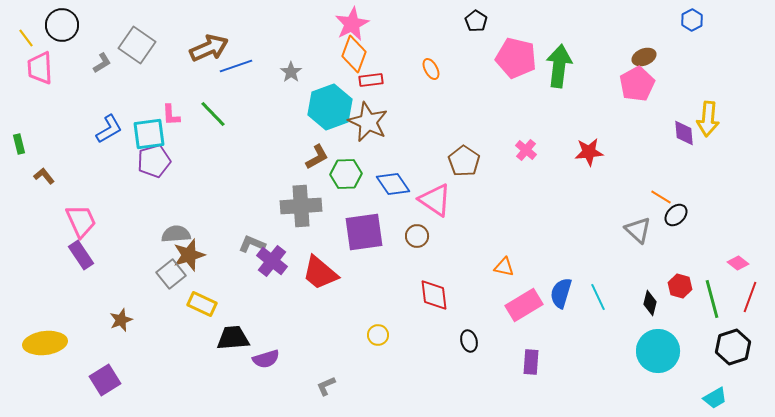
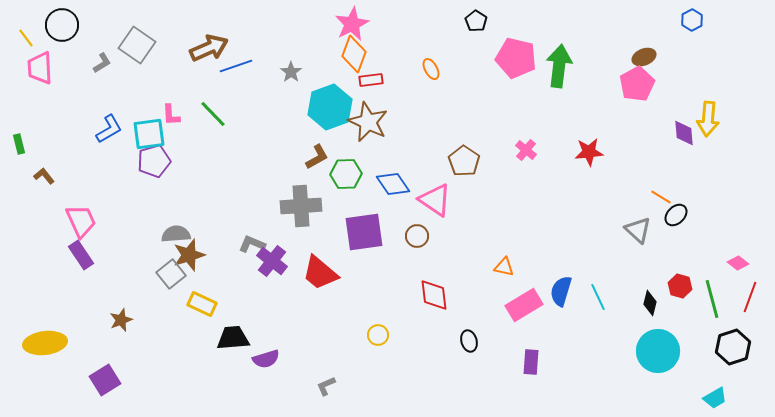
blue semicircle at (561, 293): moved 2 px up
